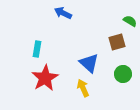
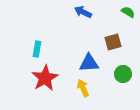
blue arrow: moved 20 px right, 1 px up
green semicircle: moved 2 px left, 9 px up
brown square: moved 4 px left
blue triangle: rotated 45 degrees counterclockwise
